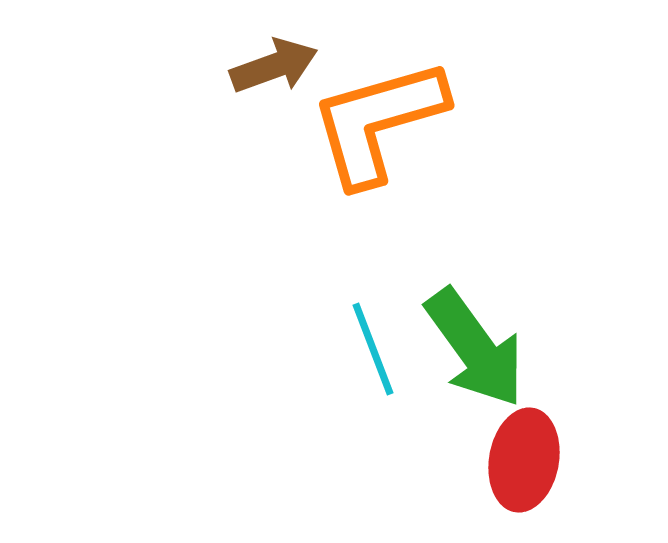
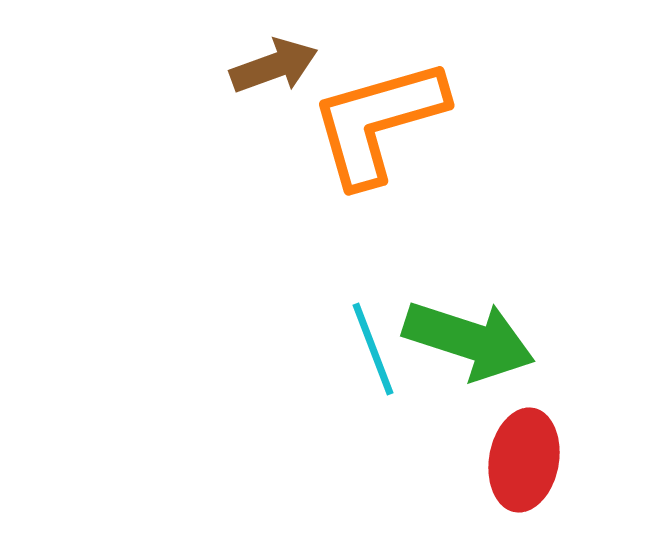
green arrow: moved 6 px left, 8 px up; rotated 36 degrees counterclockwise
